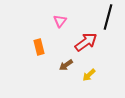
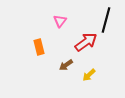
black line: moved 2 px left, 3 px down
